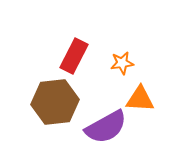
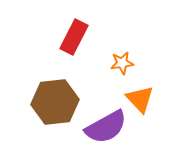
red rectangle: moved 19 px up
orange triangle: rotated 44 degrees clockwise
